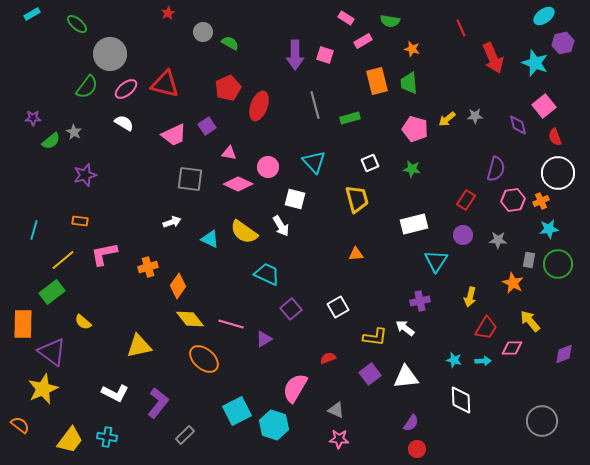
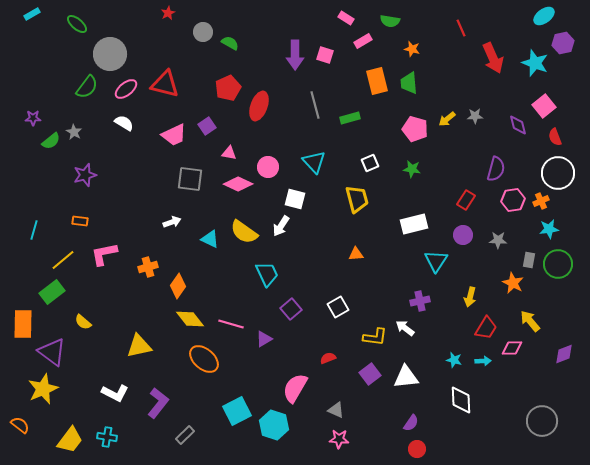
white arrow at (281, 226): rotated 65 degrees clockwise
cyan trapezoid at (267, 274): rotated 40 degrees clockwise
